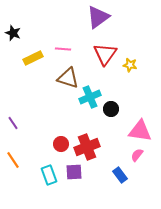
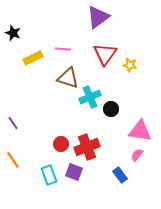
purple square: rotated 24 degrees clockwise
